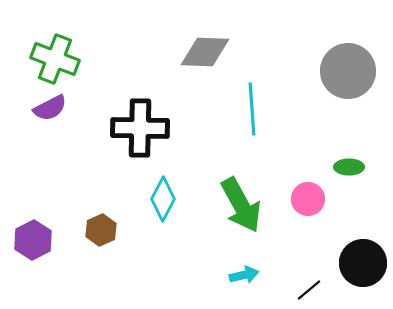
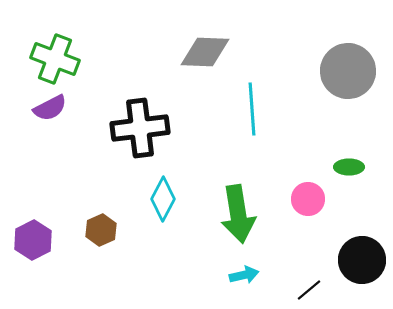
black cross: rotated 8 degrees counterclockwise
green arrow: moved 3 px left, 9 px down; rotated 20 degrees clockwise
black circle: moved 1 px left, 3 px up
